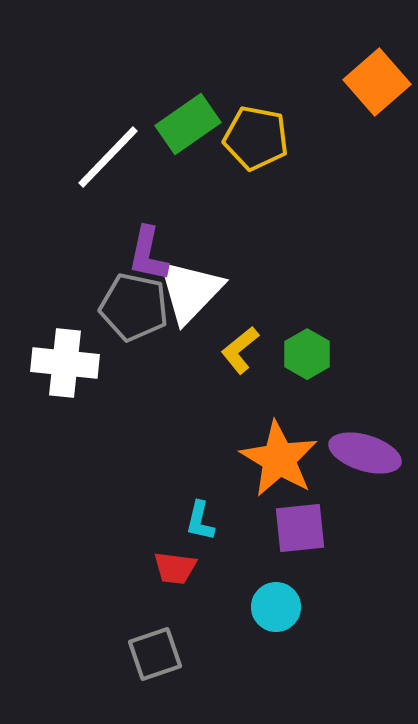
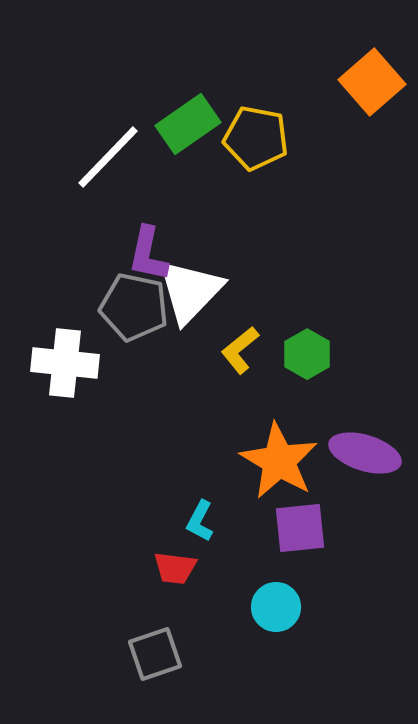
orange square: moved 5 px left
orange star: moved 2 px down
cyan L-shape: rotated 15 degrees clockwise
